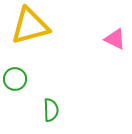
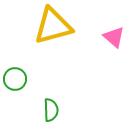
yellow triangle: moved 23 px right
pink triangle: moved 1 px left, 2 px up; rotated 15 degrees clockwise
